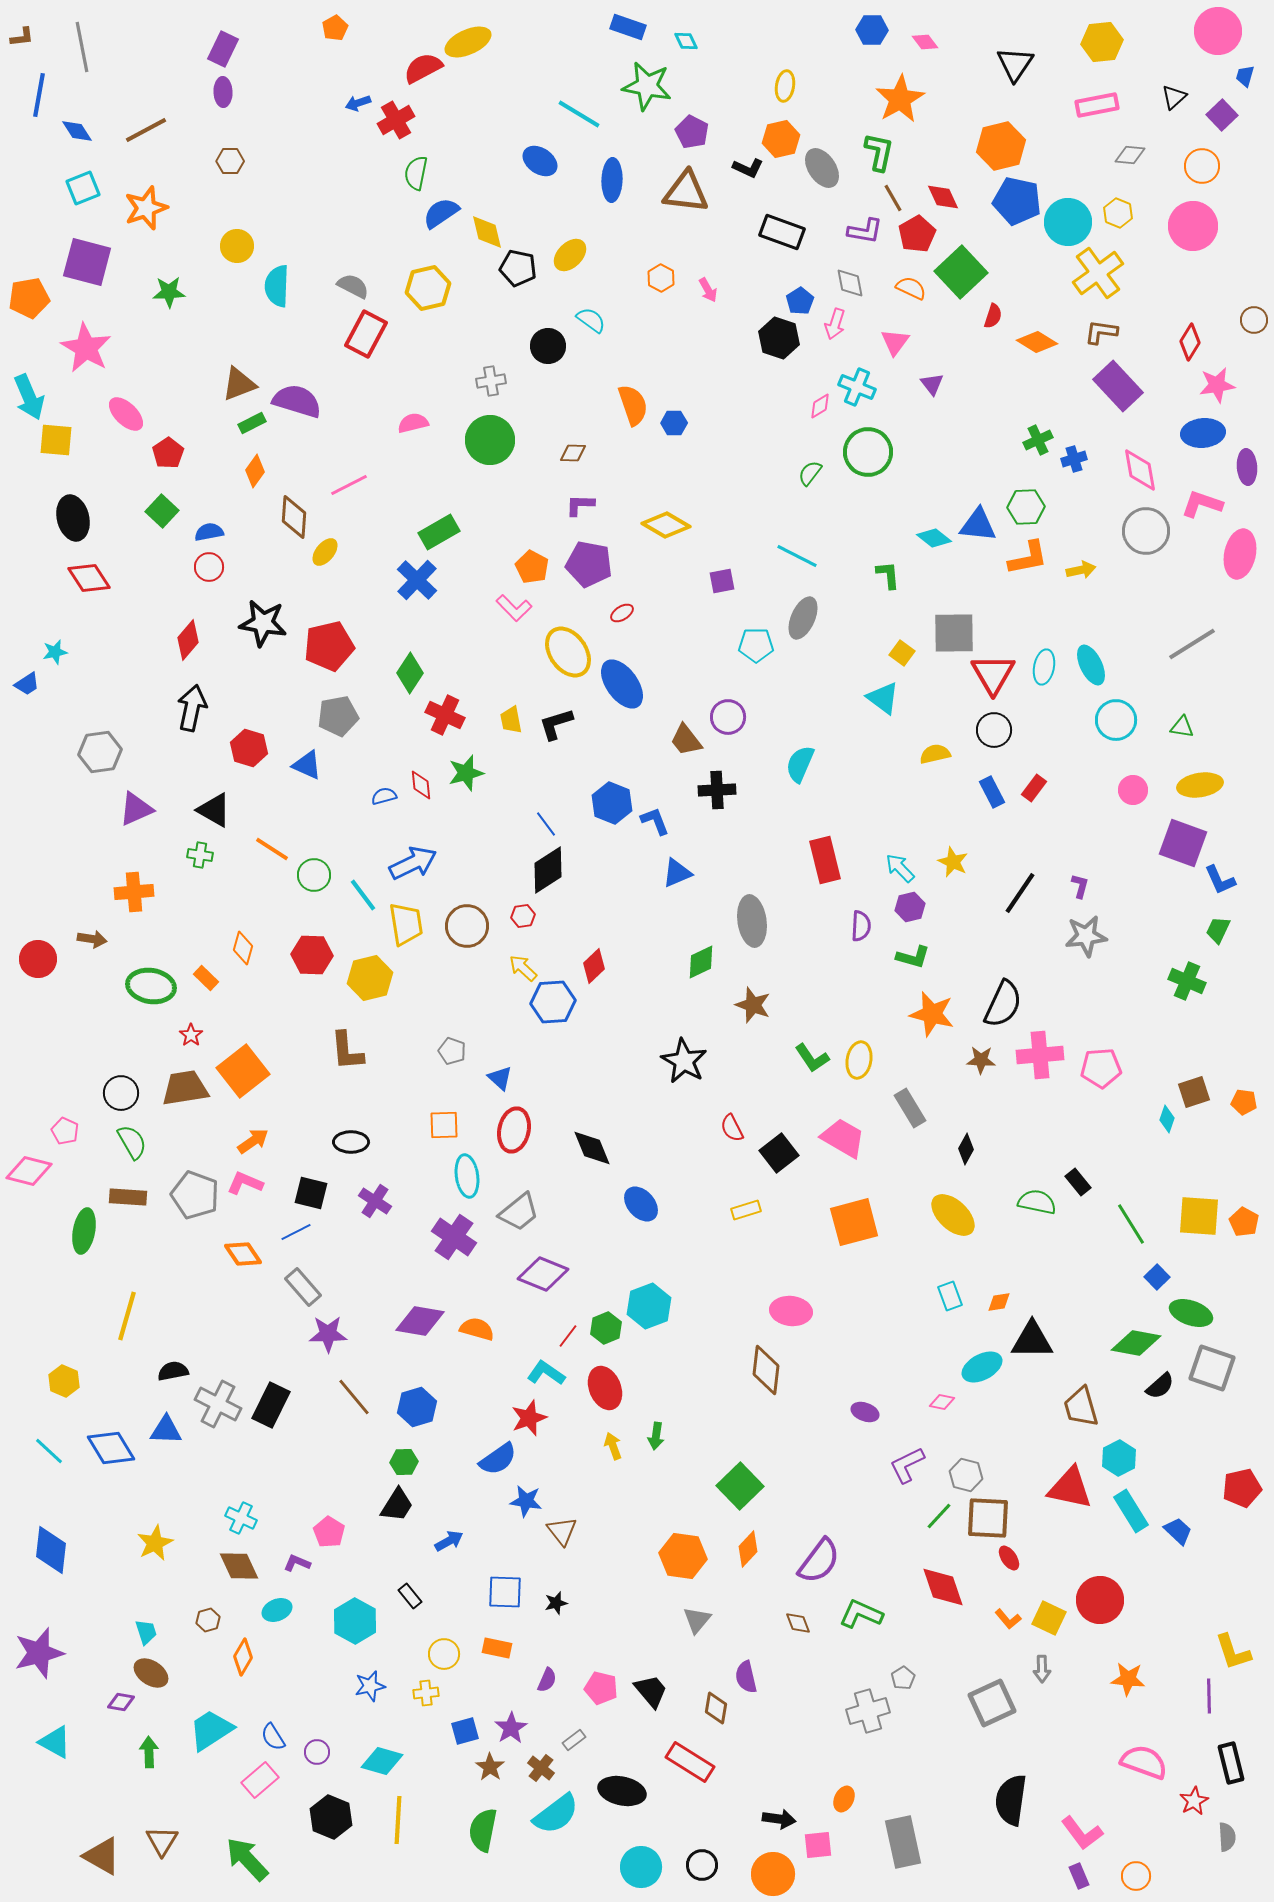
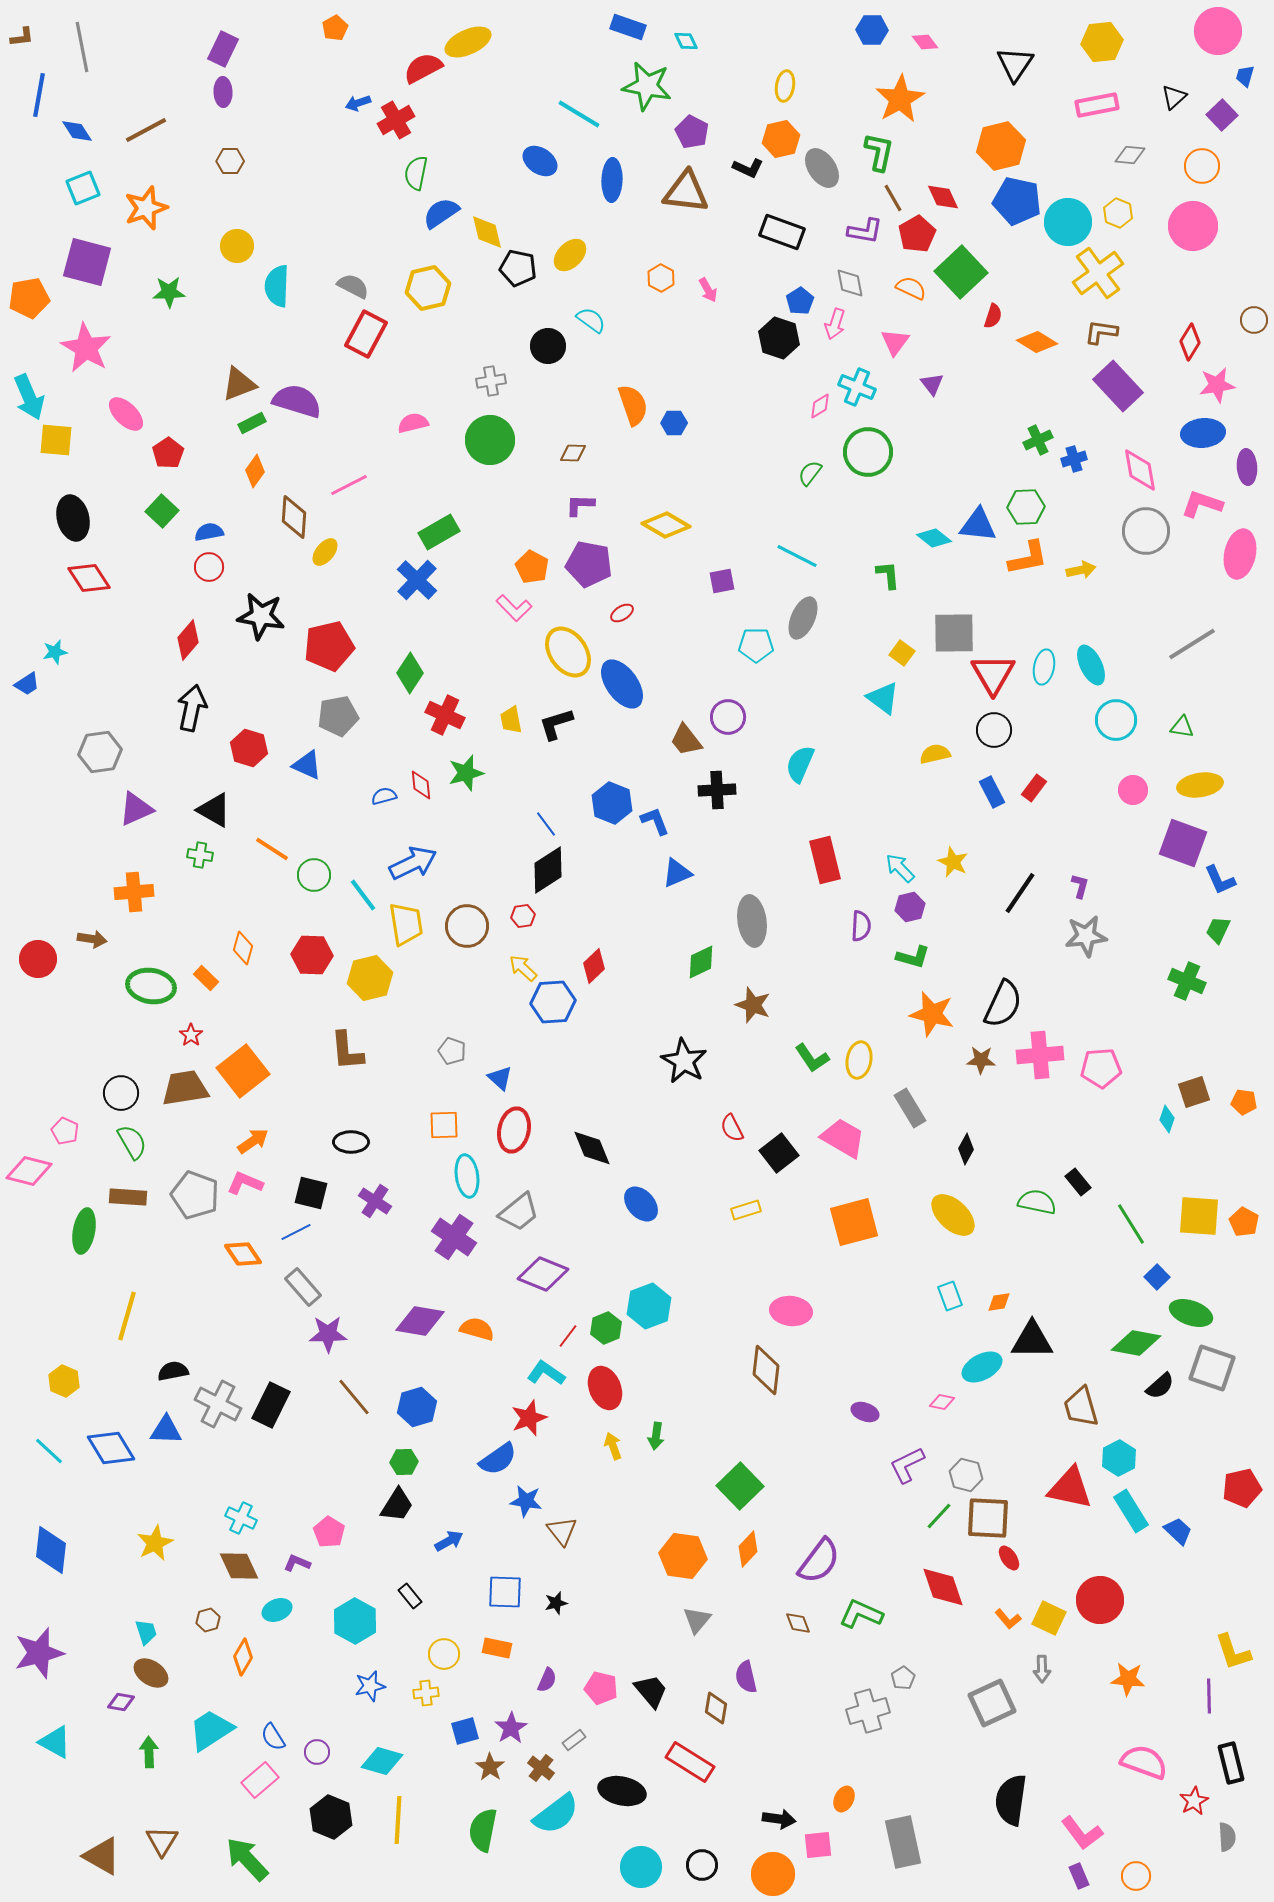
black star at (263, 623): moved 2 px left, 7 px up
